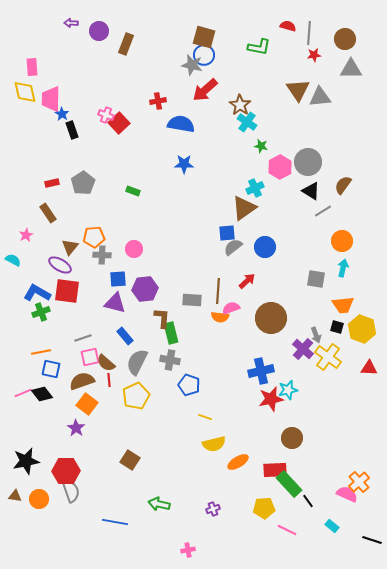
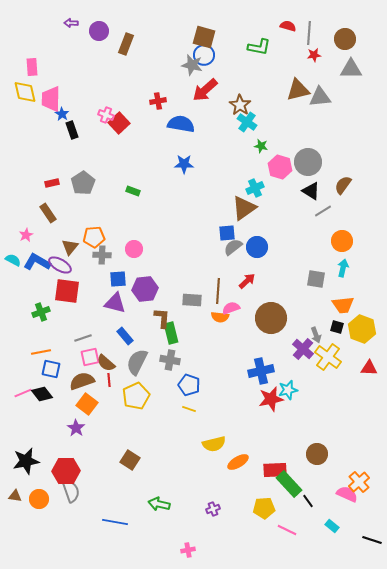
brown triangle at (298, 90): rotated 50 degrees clockwise
pink hexagon at (280, 167): rotated 15 degrees counterclockwise
blue circle at (265, 247): moved 8 px left
blue L-shape at (37, 293): moved 31 px up
yellow line at (205, 417): moved 16 px left, 8 px up
brown circle at (292, 438): moved 25 px right, 16 px down
